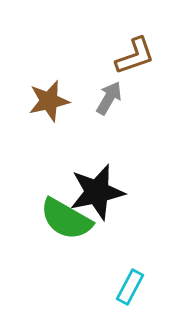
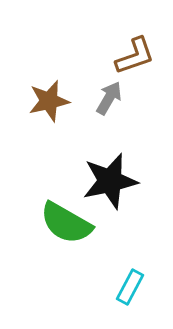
black star: moved 13 px right, 11 px up
green semicircle: moved 4 px down
